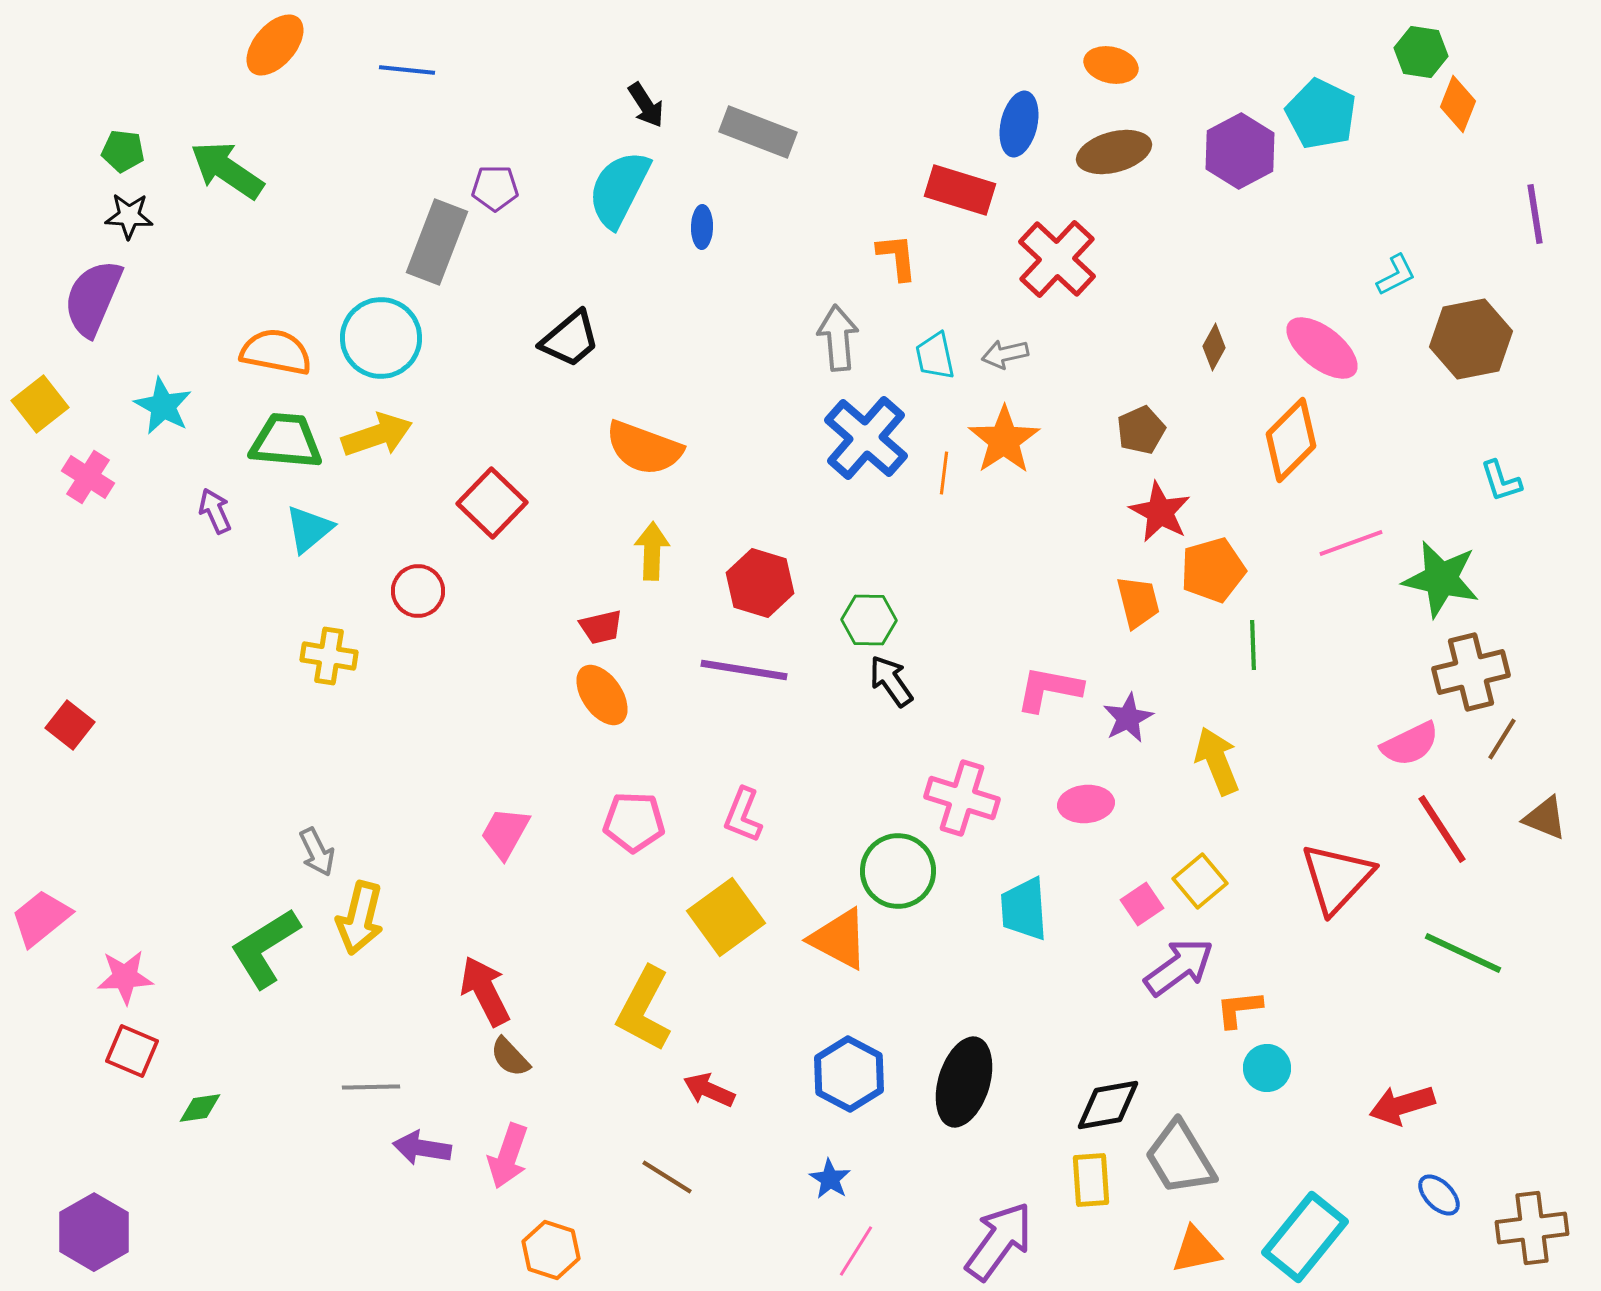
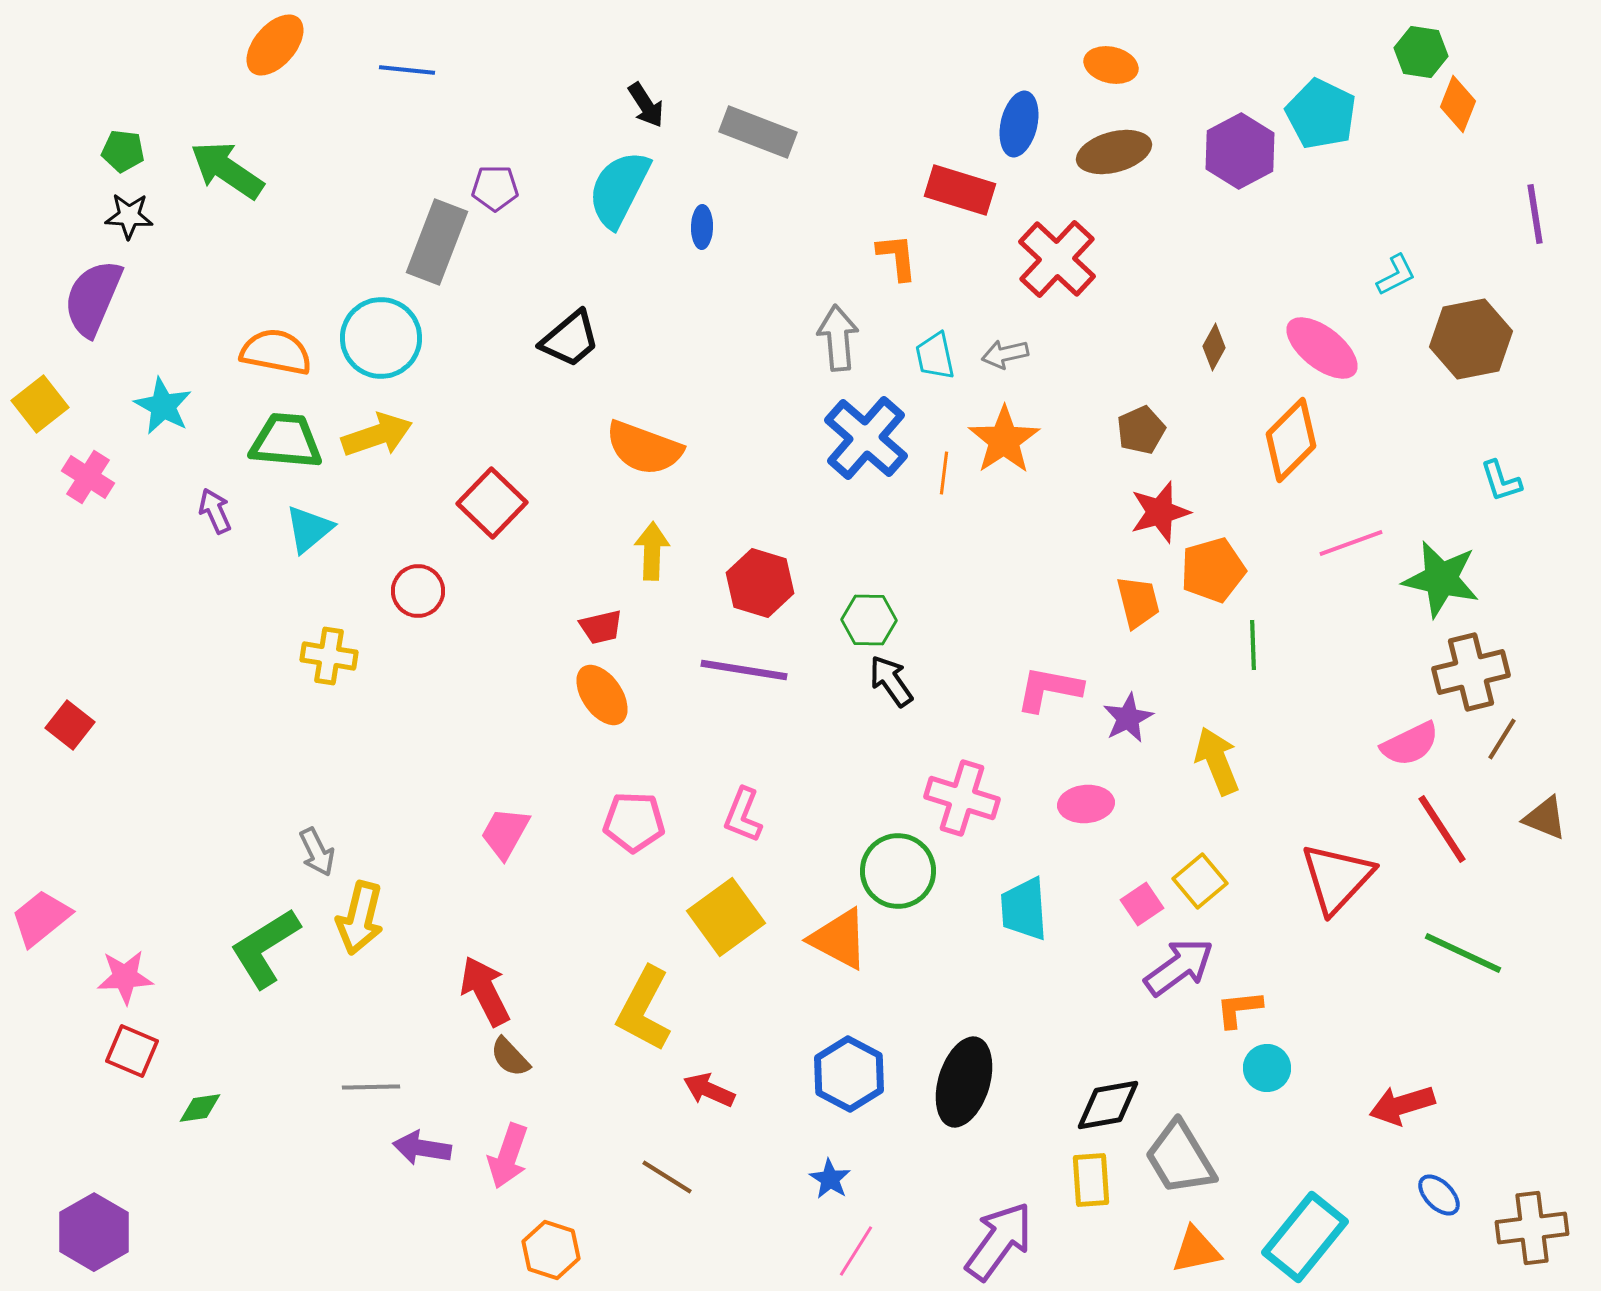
red star at (1160, 512): rotated 28 degrees clockwise
